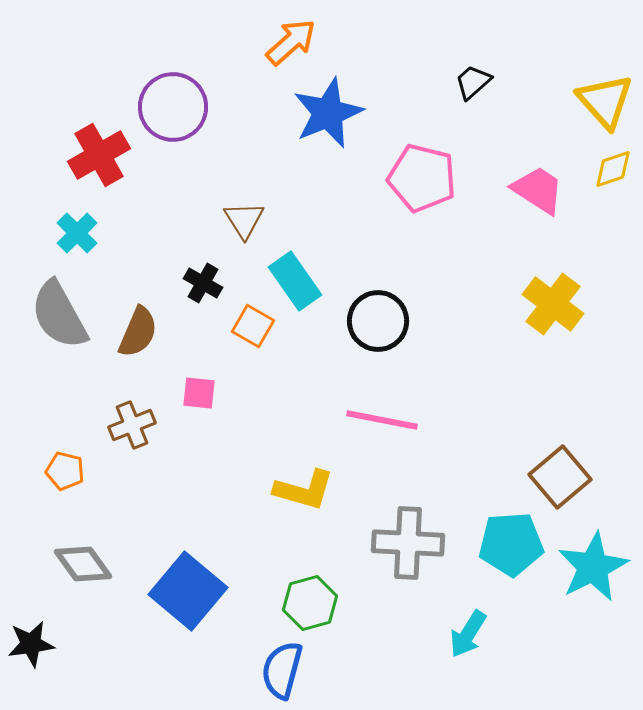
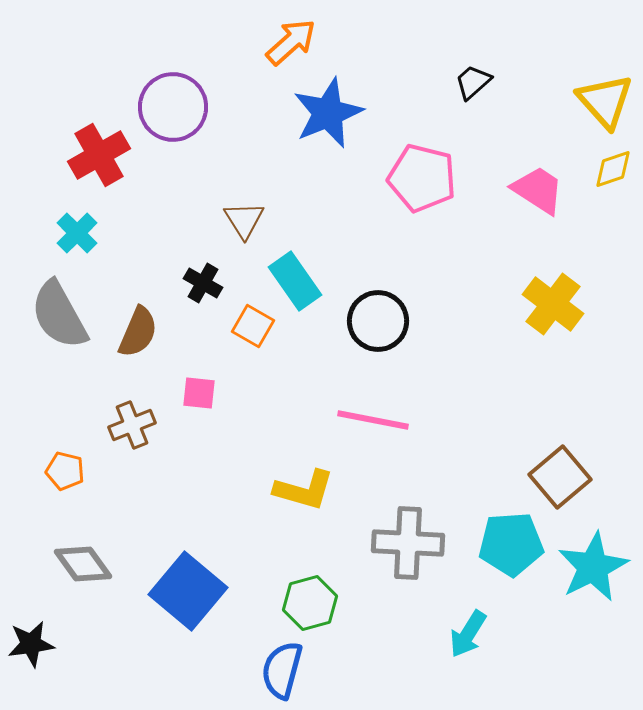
pink line: moved 9 px left
